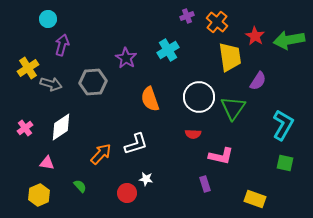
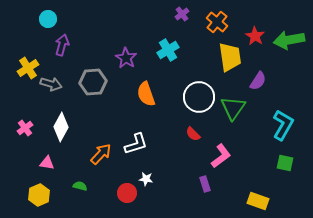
purple cross: moved 5 px left, 2 px up; rotated 16 degrees counterclockwise
orange semicircle: moved 4 px left, 5 px up
white diamond: rotated 28 degrees counterclockwise
red semicircle: rotated 42 degrees clockwise
pink L-shape: rotated 50 degrees counterclockwise
green semicircle: rotated 32 degrees counterclockwise
yellow rectangle: moved 3 px right, 2 px down
